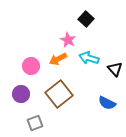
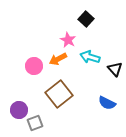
cyan arrow: moved 1 px right, 1 px up
pink circle: moved 3 px right
purple circle: moved 2 px left, 16 px down
